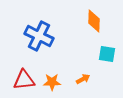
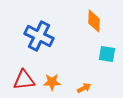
orange arrow: moved 1 px right, 9 px down
